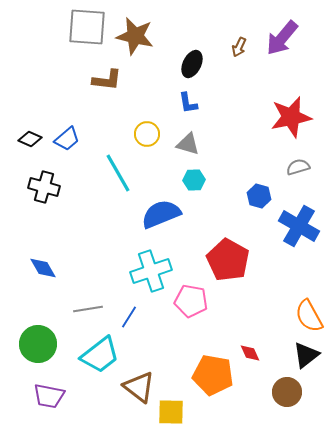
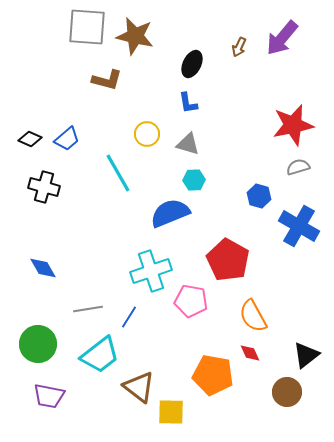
brown L-shape: rotated 8 degrees clockwise
red star: moved 2 px right, 8 px down
blue semicircle: moved 9 px right, 1 px up
orange semicircle: moved 56 px left
